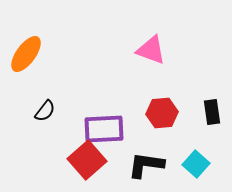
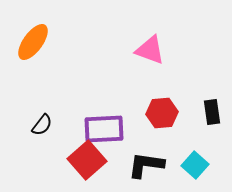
pink triangle: moved 1 px left
orange ellipse: moved 7 px right, 12 px up
black semicircle: moved 3 px left, 14 px down
cyan square: moved 1 px left, 1 px down
